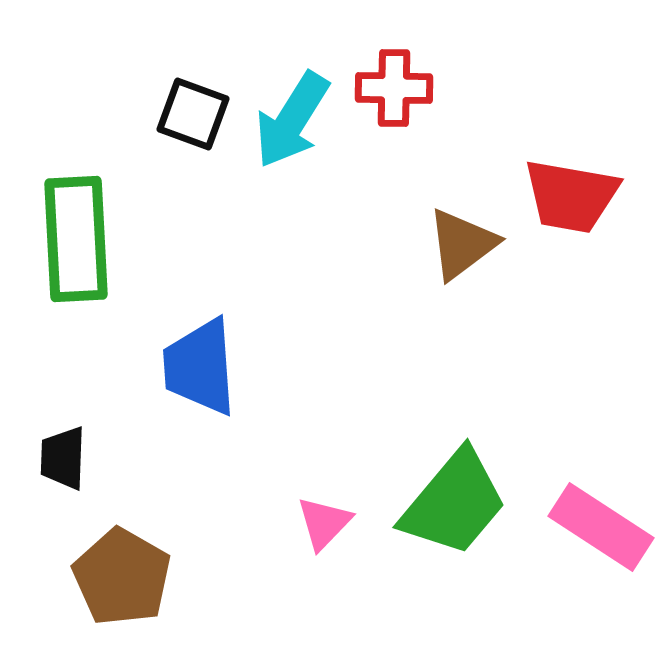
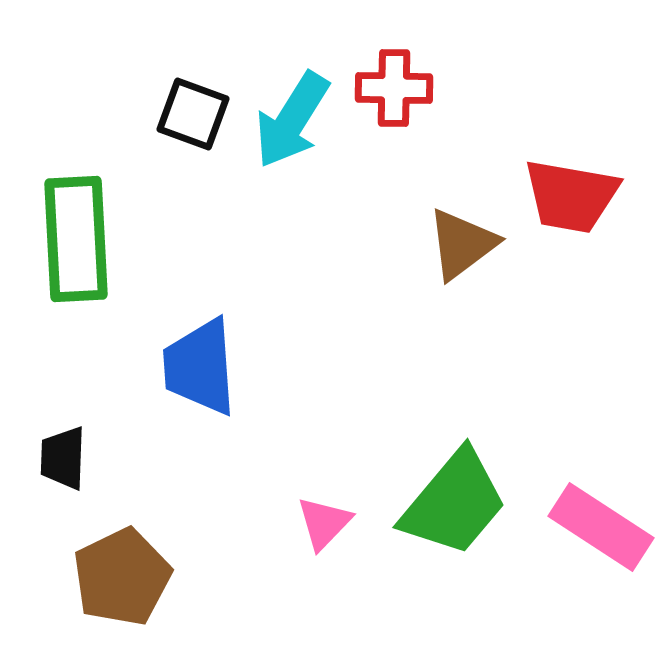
brown pentagon: rotated 16 degrees clockwise
